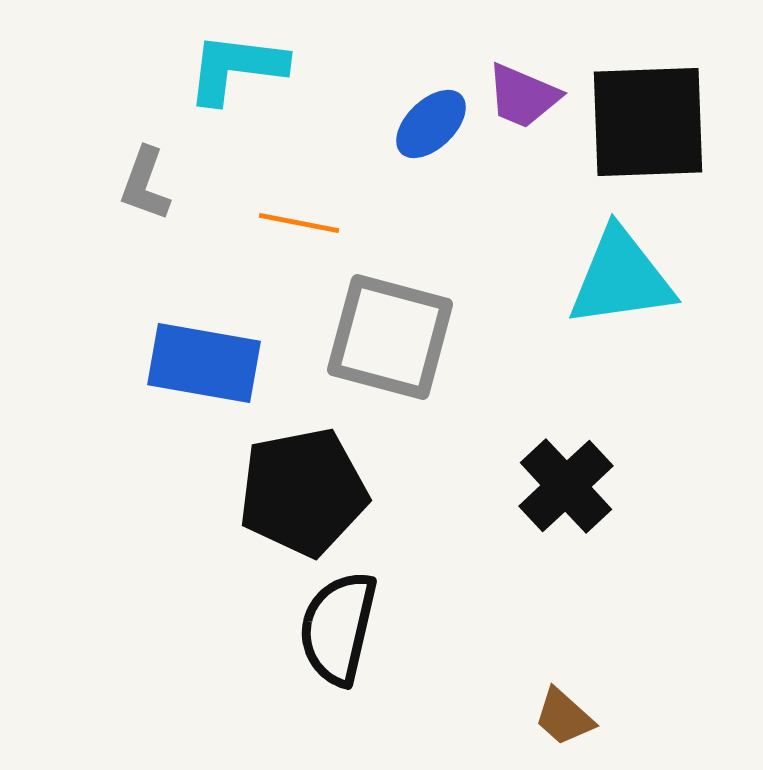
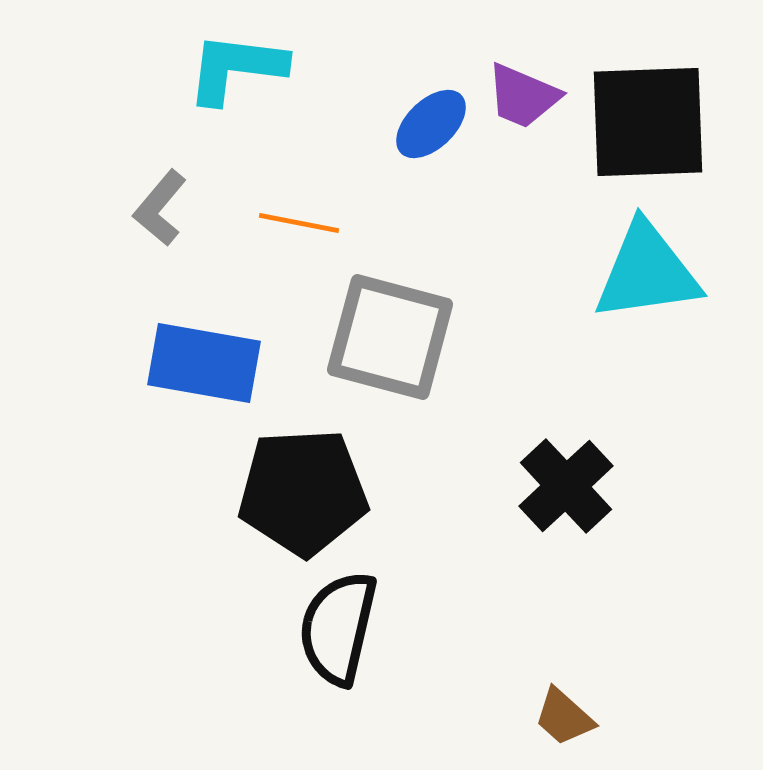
gray L-shape: moved 15 px right, 24 px down; rotated 20 degrees clockwise
cyan triangle: moved 26 px right, 6 px up
black pentagon: rotated 8 degrees clockwise
